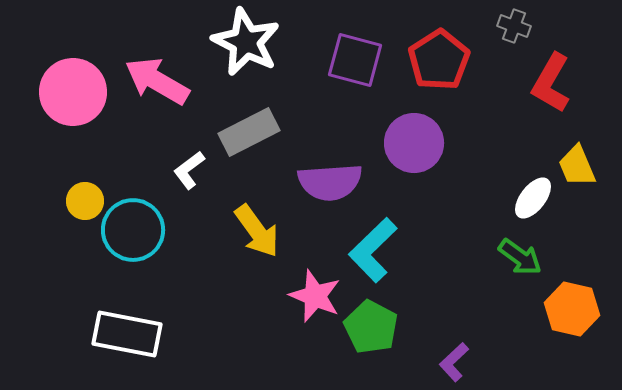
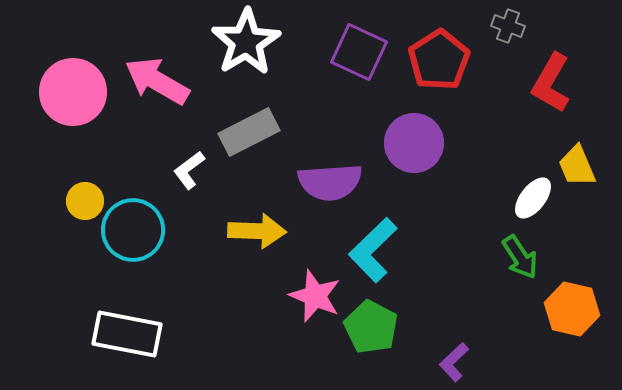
gray cross: moved 6 px left
white star: rotated 14 degrees clockwise
purple square: moved 4 px right, 8 px up; rotated 10 degrees clockwise
yellow arrow: rotated 52 degrees counterclockwise
green arrow: rotated 21 degrees clockwise
